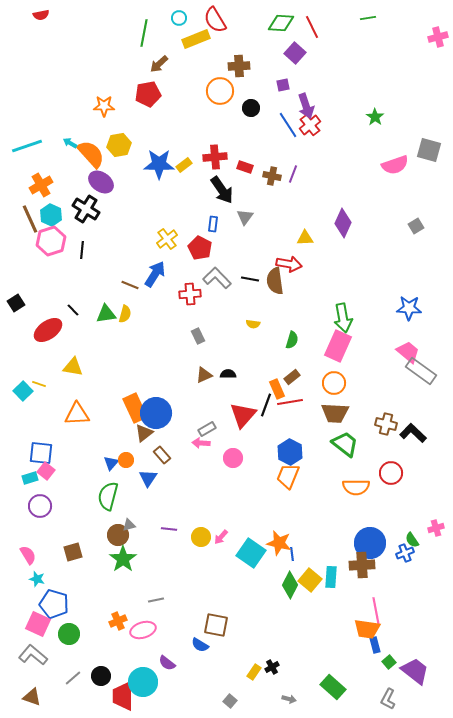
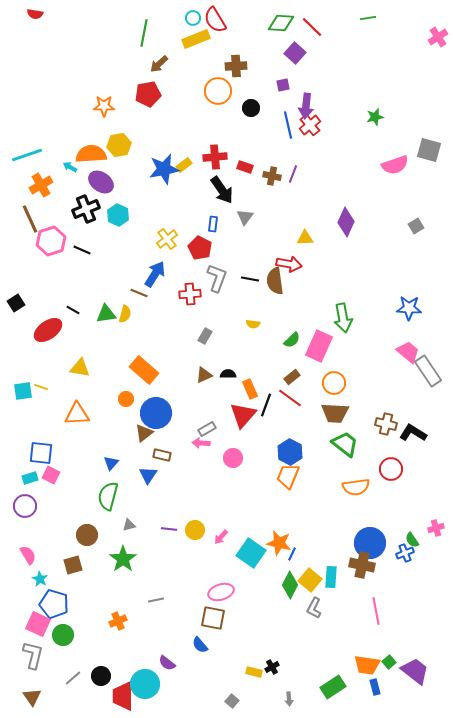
red semicircle at (41, 15): moved 6 px left, 1 px up; rotated 21 degrees clockwise
cyan circle at (179, 18): moved 14 px right
red line at (312, 27): rotated 20 degrees counterclockwise
pink cross at (438, 37): rotated 18 degrees counterclockwise
brown cross at (239, 66): moved 3 px left
orange circle at (220, 91): moved 2 px left
purple arrow at (306, 106): rotated 25 degrees clockwise
green star at (375, 117): rotated 24 degrees clockwise
blue line at (288, 125): rotated 20 degrees clockwise
cyan arrow at (70, 143): moved 24 px down
cyan line at (27, 146): moved 9 px down
orange semicircle at (91, 154): rotated 52 degrees counterclockwise
blue star at (159, 164): moved 5 px right, 5 px down; rotated 12 degrees counterclockwise
black cross at (86, 209): rotated 36 degrees clockwise
cyan hexagon at (51, 215): moved 67 px right
purple diamond at (343, 223): moved 3 px right, 1 px up
black line at (82, 250): rotated 72 degrees counterclockwise
gray L-shape at (217, 278): rotated 64 degrees clockwise
brown line at (130, 285): moved 9 px right, 8 px down
black line at (73, 310): rotated 16 degrees counterclockwise
gray rectangle at (198, 336): moved 7 px right; rotated 56 degrees clockwise
green semicircle at (292, 340): rotated 30 degrees clockwise
pink rectangle at (338, 346): moved 19 px left
yellow triangle at (73, 367): moved 7 px right, 1 px down
gray rectangle at (421, 371): moved 7 px right; rotated 20 degrees clockwise
yellow line at (39, 384): moved 2 px right, 3 px down
orange rectangle at (277, 389): moved 27 px left
cyan square at (23, 391): rotated 36 degrees clockwise
red line at (290, 402): moved 4 px up; rotated 45 degrees clockwise
orange rectangle at (135, 408): moved 9 px right, 38 px up; rotated 24 degrees counterclockwise
black L-shape at (413, 433): rotated 12 degrees counterclockwise
brown rectangle at (162, 455): rotated 36 degrees counterclockwise
orange circle at (126, 460): moved 61 px up
pink square at (46, 471): moved 5 px right, 4 px down; rotated 12 degrees counterclockwise
red circle at (391, 473): moved 4 px up
blue triangle at (148, 478): moved 3 px up
orange semicircle at (356, 487): rotated 8 degrees counterclockwise
purple circle at (40, 506): moved 15 px left
brown circle at (118, 535): moved 31 px left
yellow circle at (201, 537): moved 6 px left, 7 px up
brown square at (73, 552): moved 13 px down
blue line at (292, 554): rotated 32 degrees clockwise
brown cross at (362, 565): rotated 15 degrees clockwise
cyan star at (37, 579): moved 3 px right; rotated 14 degrees clockwise
brown square at (216, 625): moved 3 px left, 7 px up
orange trapezoid at (367, 629): moved 36 px down
pink ellipse at (143, 630): moved 78 px right, 38 px up
green circle at (69, 634): moved 6 px left, 1 px down
blue semicircle at (200, 645): rotated 18 degrees clockwise
blue rectangle at (375, 645): moved 42 px down
gray L-shape at (33, 655): rotated 64 degrees clockwise
yellow rectangle at (254, 672): rotated 70 degrees clockwise
cyan circle at (143, 682): moved 2 px right, 2 px down
green rectangle at (333, 687): rotated 75 degrees counterclockwise
brown triangle at (32, 697): rotated 36 degrees clockwise
gray arrow at (289, 699): rotated 72 degrees clockwise
gray L-shape at (388, 699): moved 74 px left, 91 px up
gray square at (230, 701): moved 2 px right
